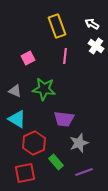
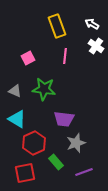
gray star: moved 3 px left
